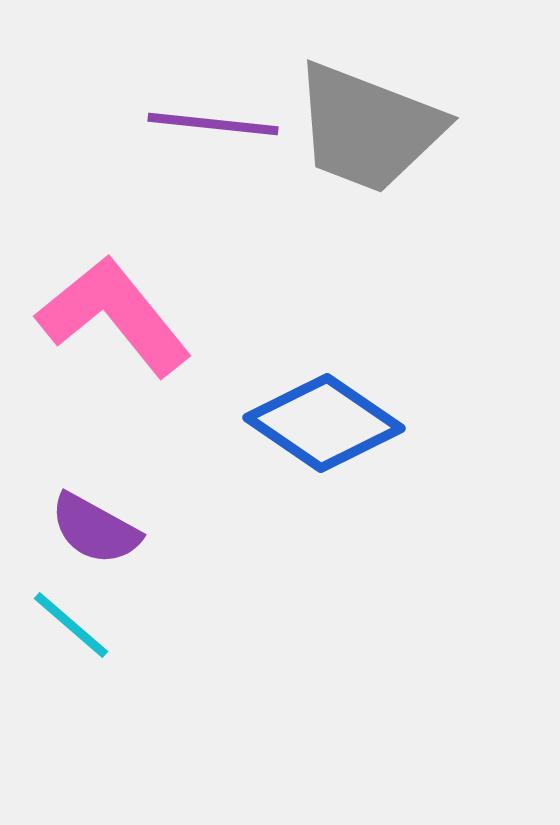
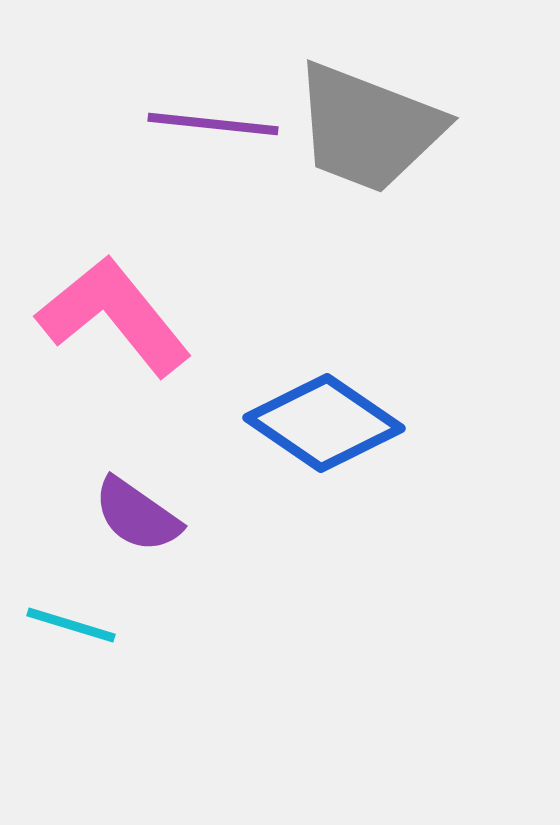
purple semicircle: moved 42 px right, 14 px up; rotated 6 degrees clockwise
cyan line: rotated 24 degrees counterclockwise
